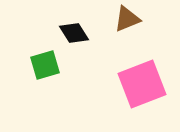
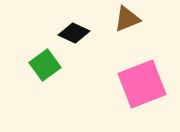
black diamond: rotated 32 degrees counterclockwise
green square: rotated 20 degrees counterclockwise
